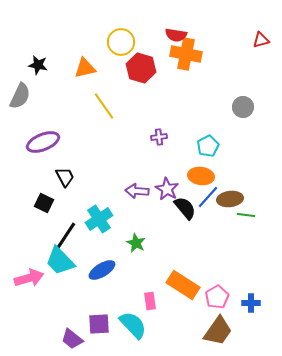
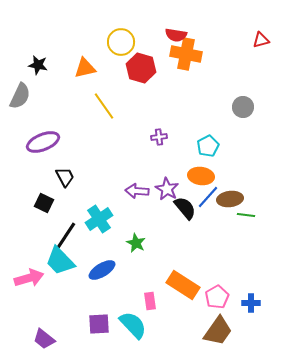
purple trapezoid: moved 28 px left
